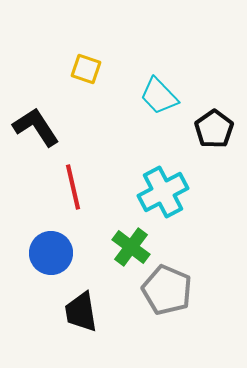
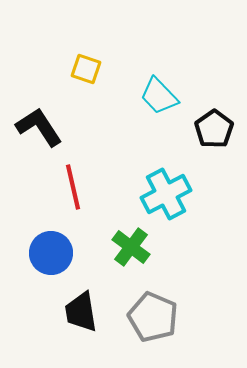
black L-shape: moved 3 px right
cyan cross: moved 3 px right, 2 px down
gray pentagon: moved 14 px left, 27 px down
